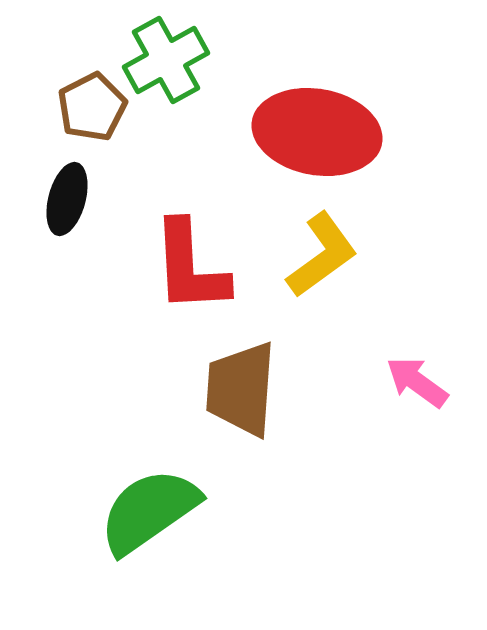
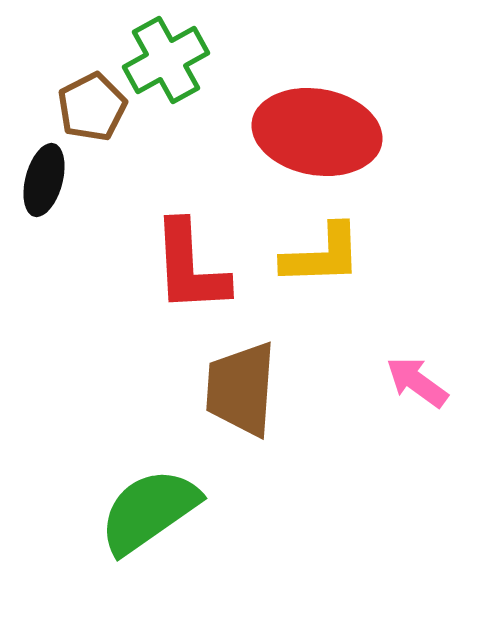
black ellipse: moved 23 px left, 19 px up
yellow L-shape: rotated 34 degrees clockwise
